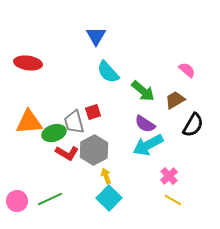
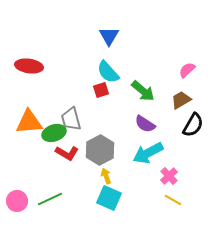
blue triangle: moved 13 px right
red ellipse: moved 1 px right, 3 px down
pink semicircle: rotated 84 degrees counterclockwise
brown trapezoid: moved 6 px right
red square: moved 8 px right, 22 px up
gray trapezoid: moved 3 px left, 3 px up
cyan arrow: moved 8 px down
gray hexagon: moved 6 px right
cyan square: rotated 20 degrees counterclockwise
